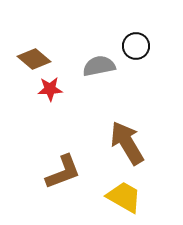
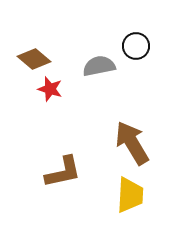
red star: rotated 20 degrees clockwise
brown arrow: moved 5 px right
brown L-shape: rotated 9 degrees clockwise
yellow trapezoid: moved 6 px right, 2 px up; rotated 63 degrees clockwise
